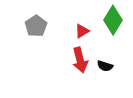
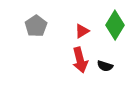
green diamond: moved 2 px right, 5 px down
